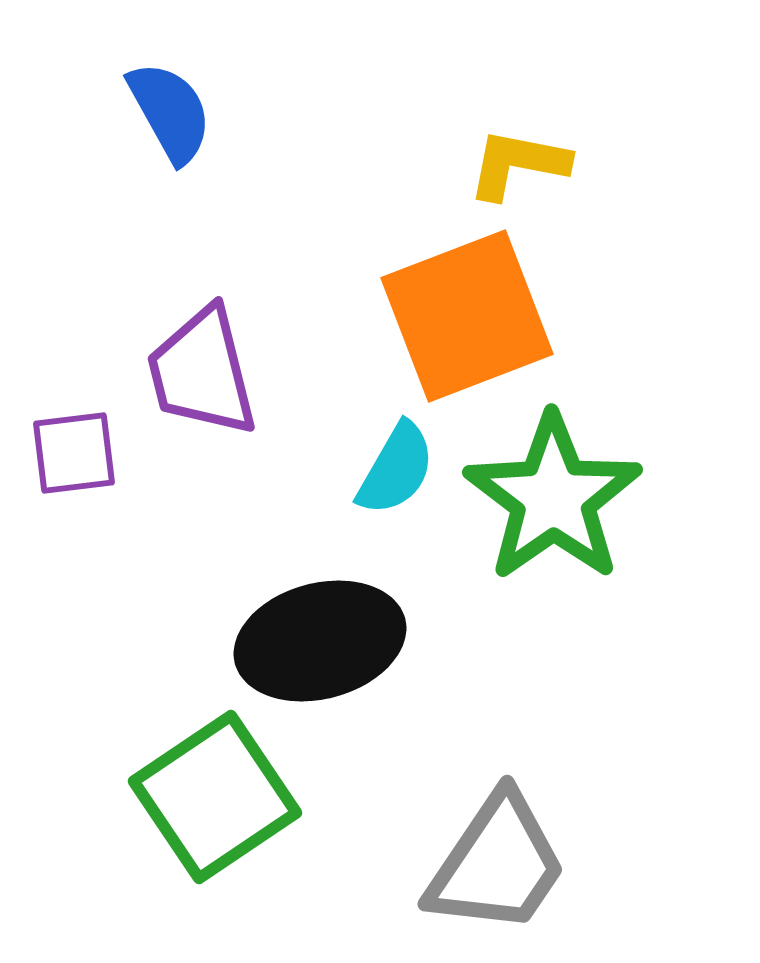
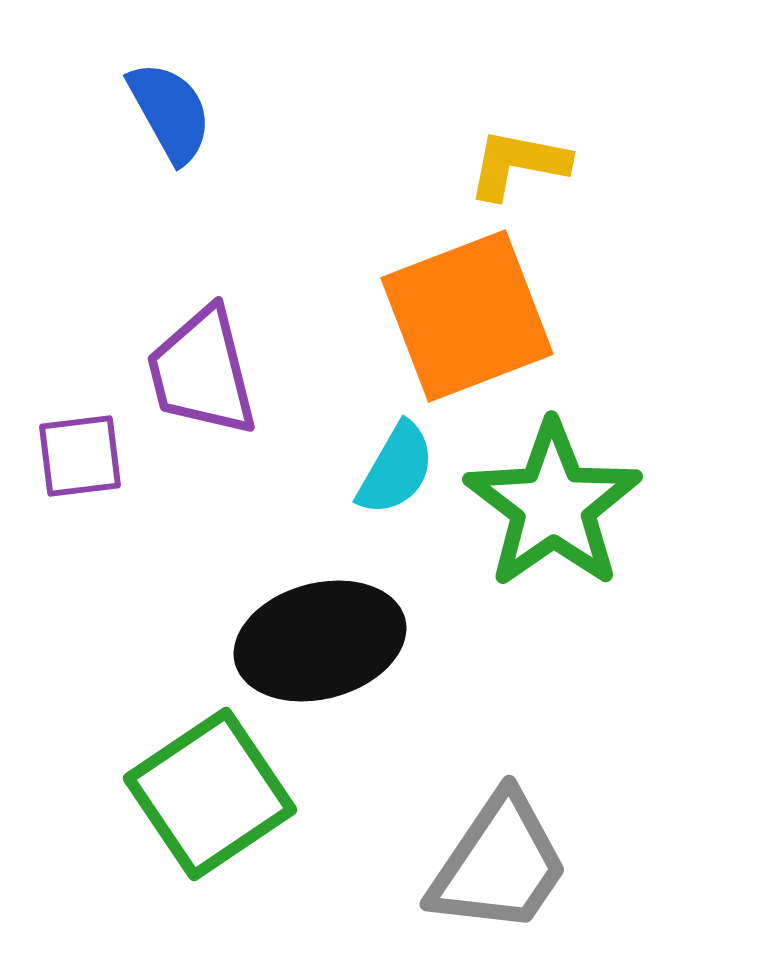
purple square: moved 6 px right, 3 px down
green star: moved 7 px down
green square: moved 5 px left, 3 px up
gray trapezoid: moved 2 px right
